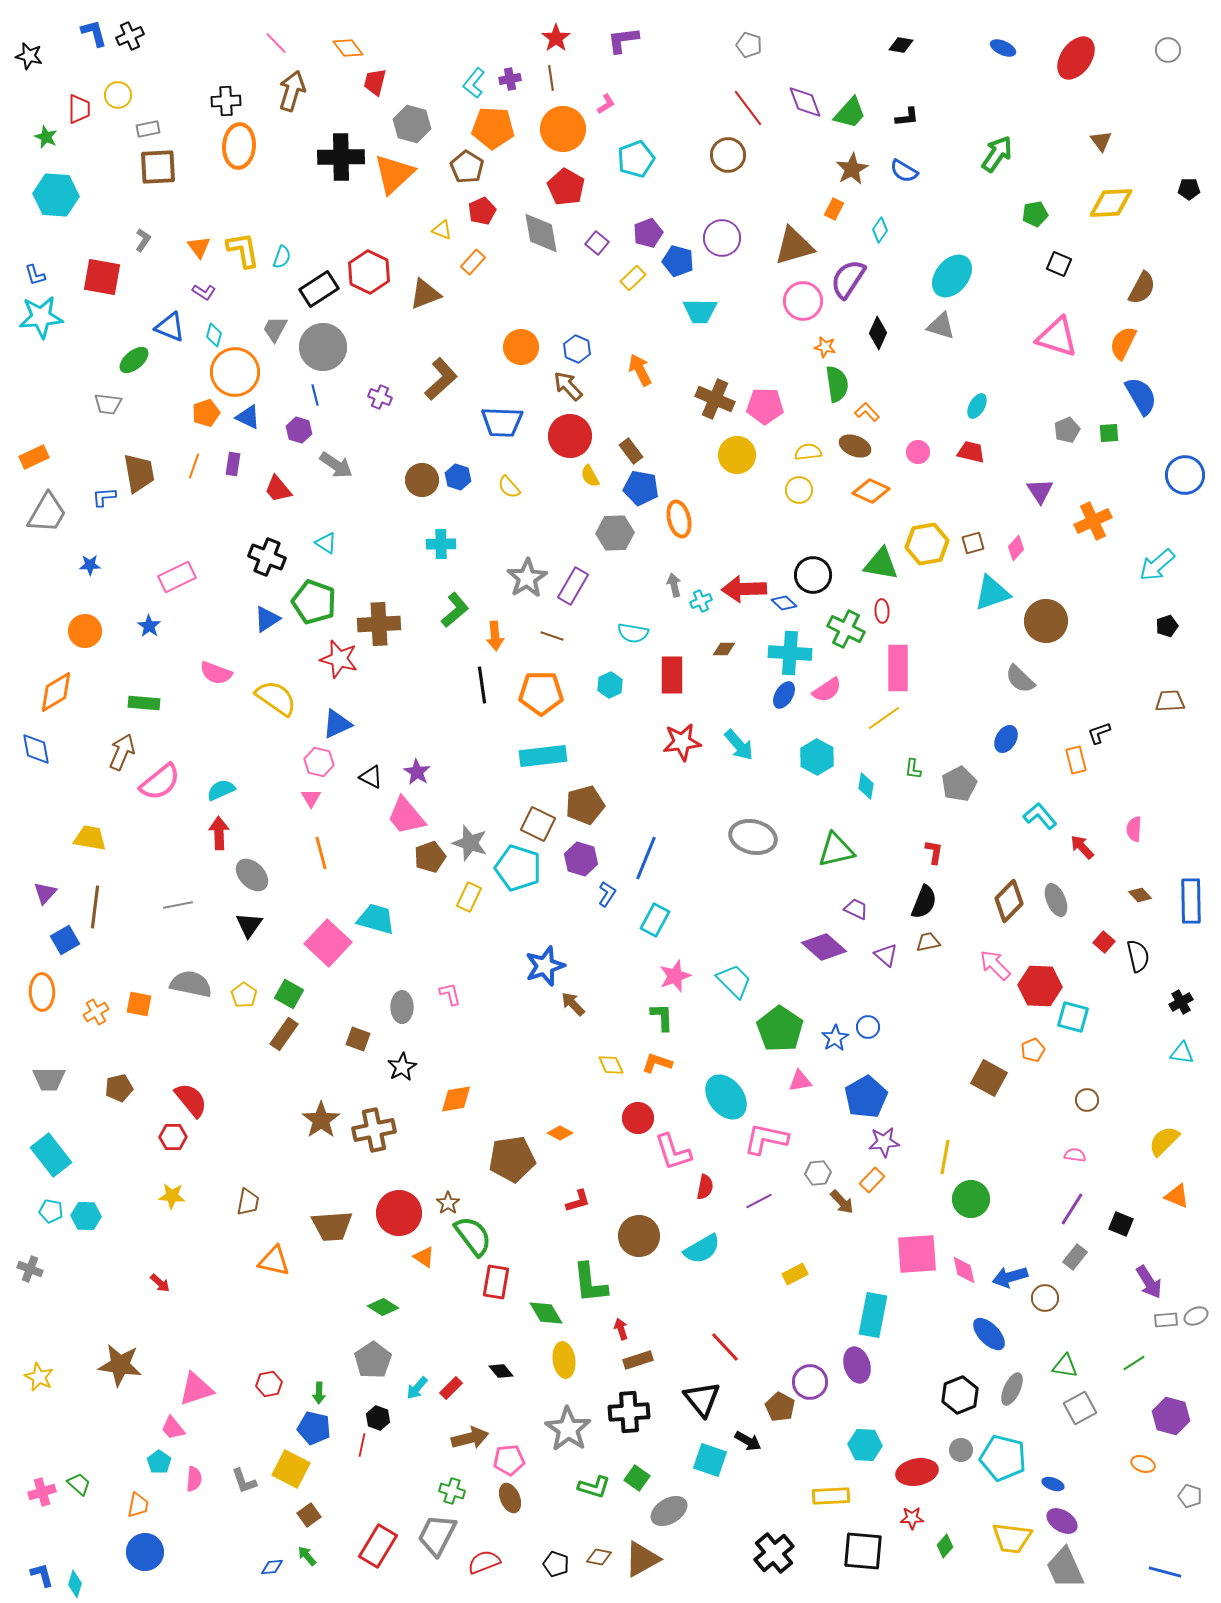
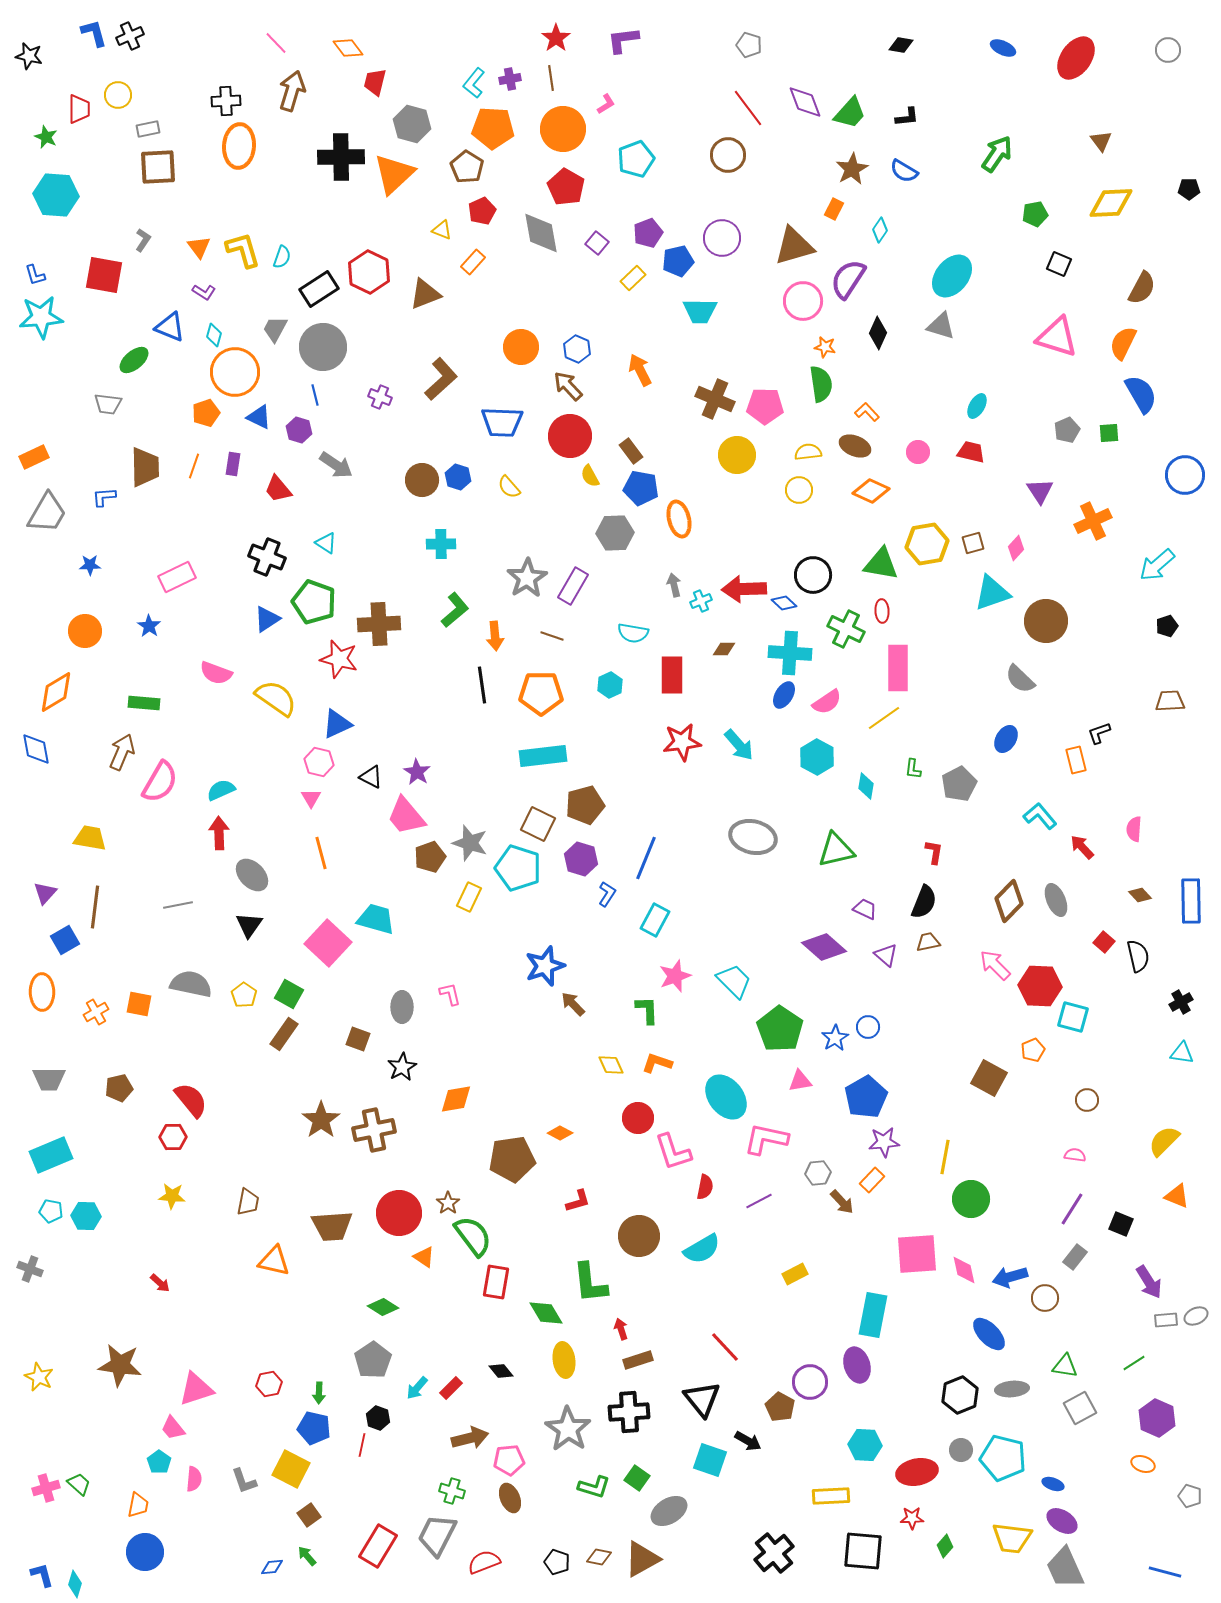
yellow L-shape at (243, 250): rotated 6 degrees counterclockwise
blue pentagon at (678, 261): rotated 28 degrees counterclockwise
red square at (102, 277): moved 2 px right, 2 px up
green semicircle at (837, 384): moved 16 px left
blue semicircle at (1141, 396): moved 2 px up
blue triangle at (248, 417): moved 11 px right
brown trapezoid at (139, 473): moved 6 px right, 6 px up; rotated 9 degrees clockwise
pink semicircle at (827, 690): moved 12 px down
pink semicircle at (160, 782): rotated 21 degrees counterclockwise
purple trapezoid at (856, 909): moved 9 px right
green L-shape at (662, 1017): moved 15 px left, 7 px up
cyan rectangle at (51, 1155): rotated 75 degrees counterclockwise
gray ellipse at (1012, 1389): rotated 60 degrees clockwise
purple hexagon at (1171, 1416): moved 14 px left, 2 px down; rotated 9 degrees clockwise
pink cross at (42, 1492): moved 4 px right, 4 px up
black pentagon at (556, 1564): moved 1 px right, 2 px up
